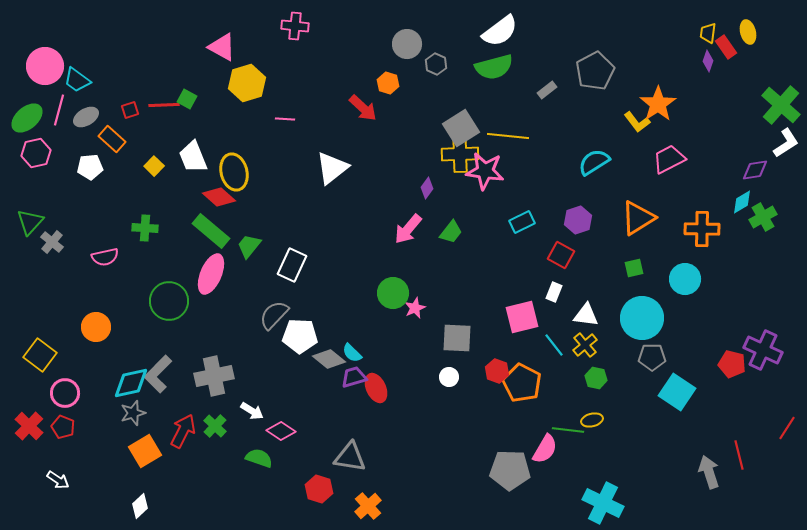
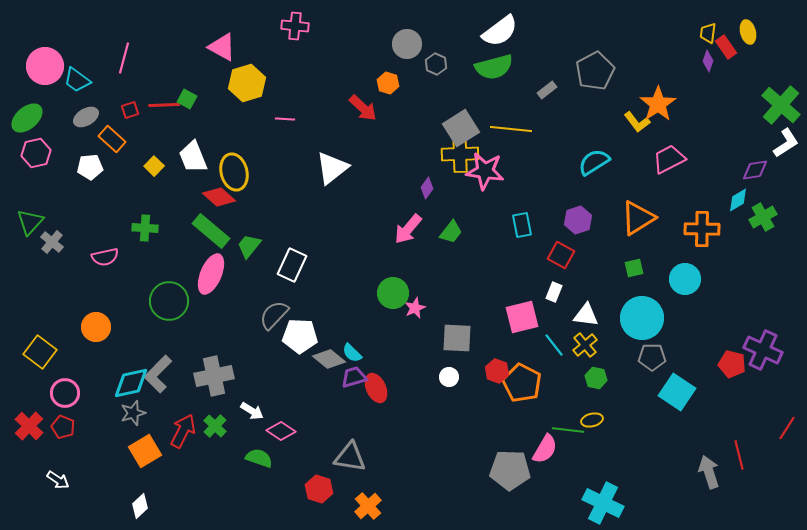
pink line at (59, 110): moved 65 px right, 52 px up
yellow line at (508, 136): moved 3 px right, 7 px up
cyan diamond at (742, 202): moved 4 px left, 2 px up
cyan rectangle at (522, 222): moved 3 px down; rotated 75 degrees counterclockwise
yellow square at (40, 355): moved 3 px up
